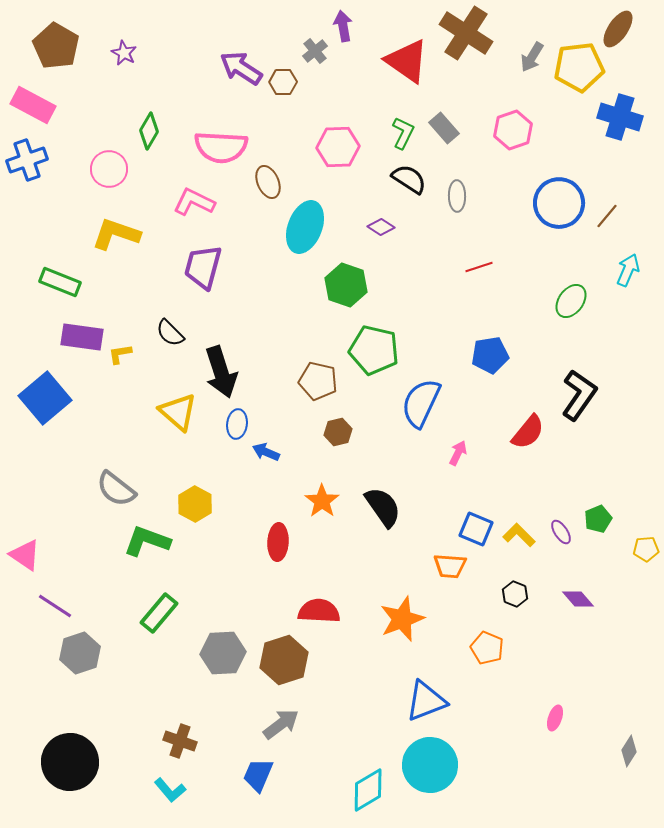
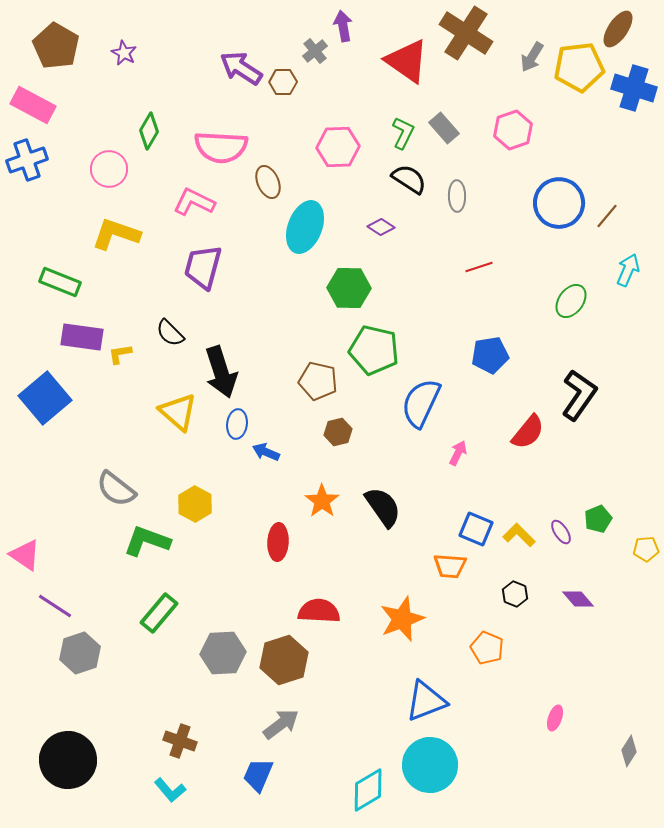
blue cross at (620, 117): moved 14 px right, 29 px up
green hexagon at (346, 285): moved 3 px right, 3 px down; rotated 18 degrees counterclockwise
black circle at (70, 762): moved 2 px left, 2 px up
